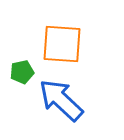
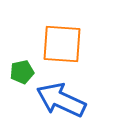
blue arrow: rotated 18 degrees counterclockwise
